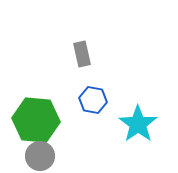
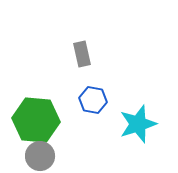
cyan star: rotated 18 degrees clockwise
